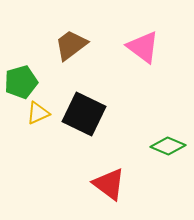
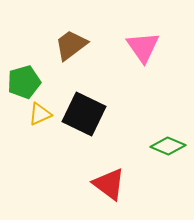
pink triangle: rotated 18 degrees clockwise
green pentagon: moved 3 px right
yellow triangle: moved 2 px right, 1 px down
